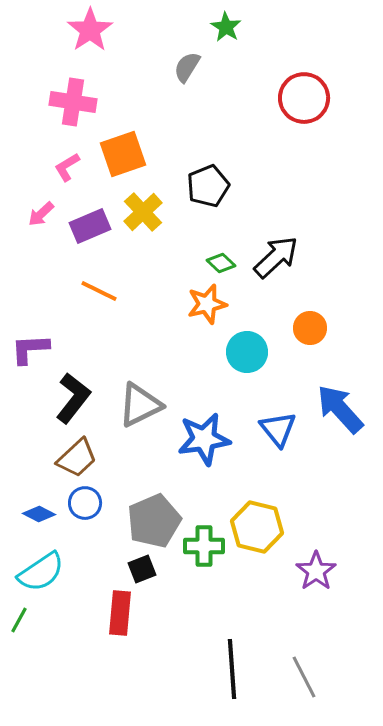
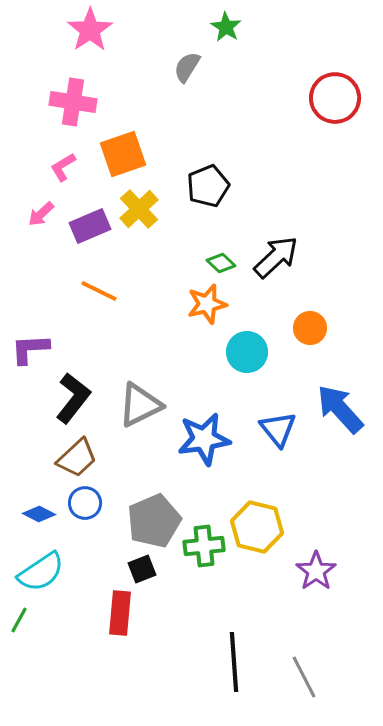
red circle: moved 31 px right
pink L-shape: moved 4 px left
yellow cross: moved 4 px left, 3 px up
green cross: rotated 6 degrees counterclockwise
black line: moved 2 px right, 7 px up
